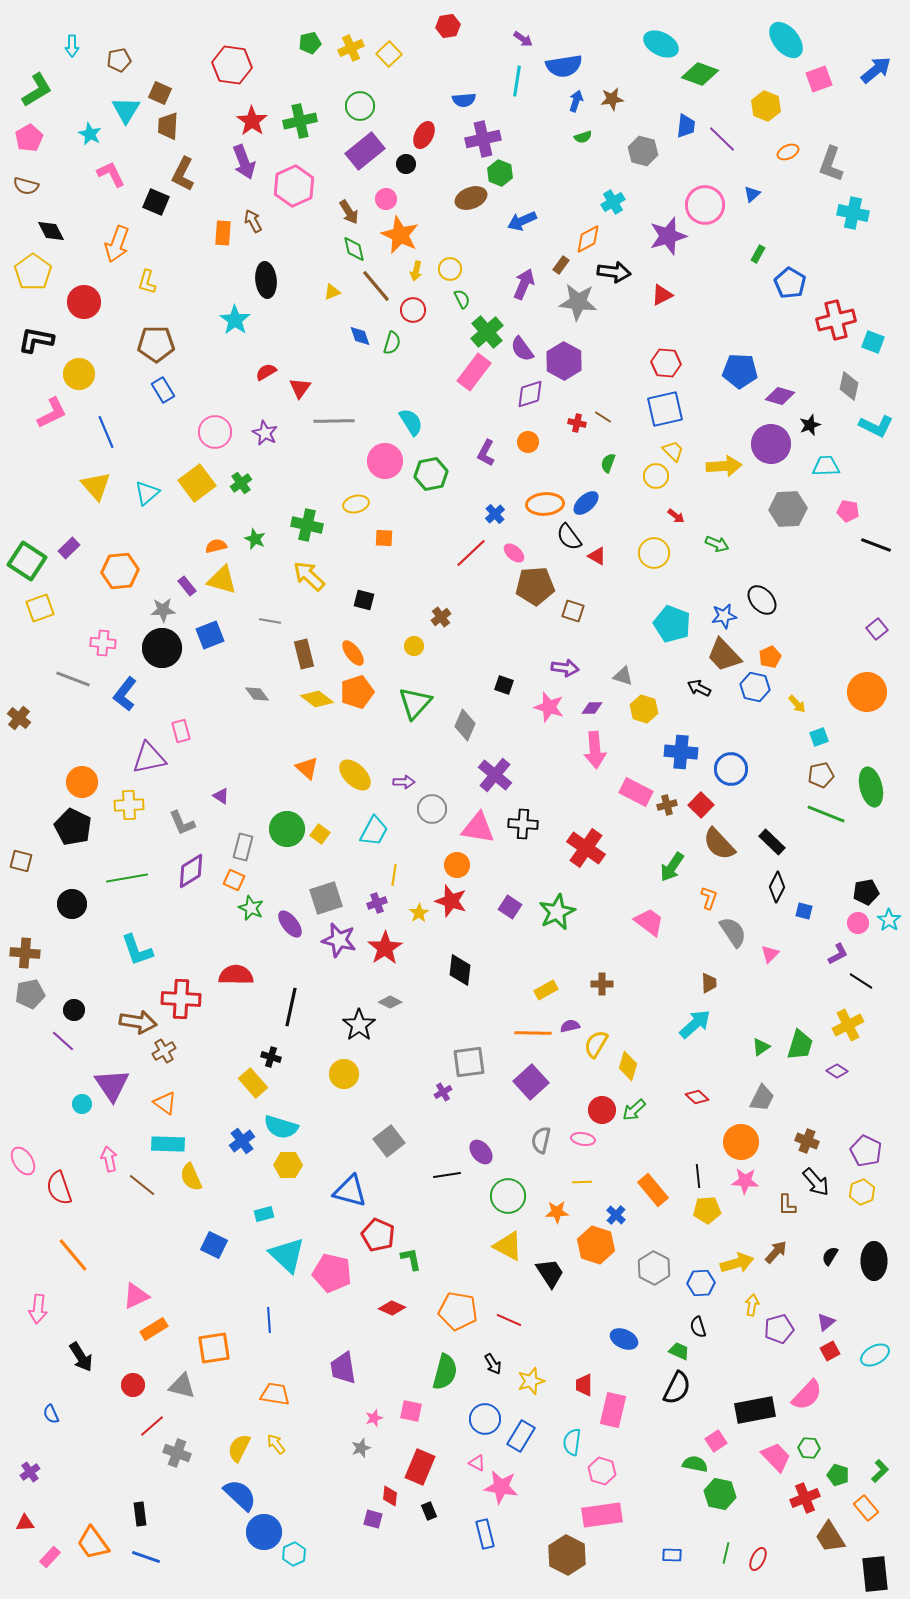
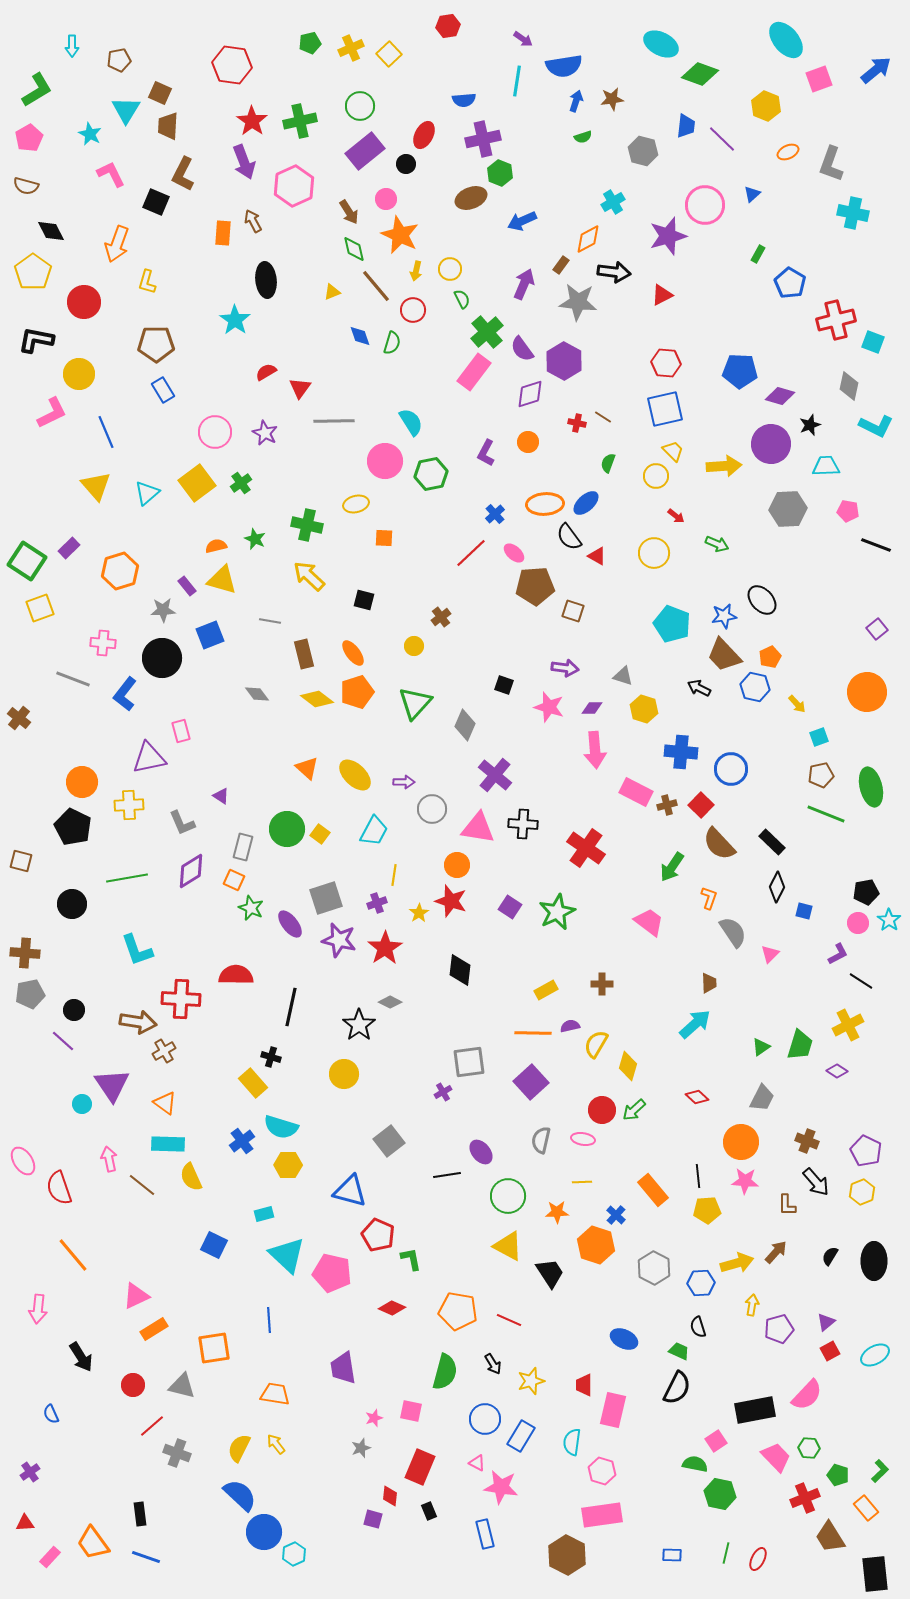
orange hexagon at (120, 571): rotated 12 degrees counterclockwise
black circle at (162, 648): moved 10 px down
